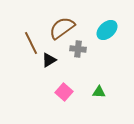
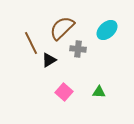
brown semicircle: rotated 8 degrees counterclockwise
